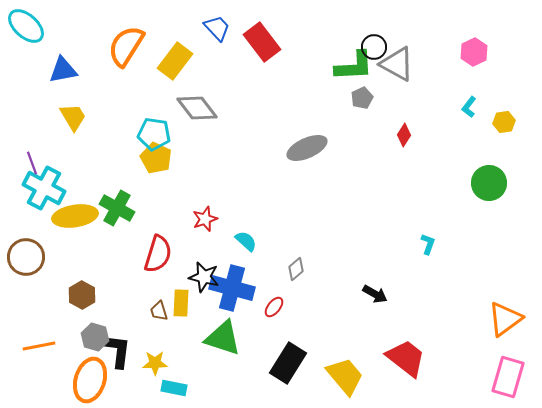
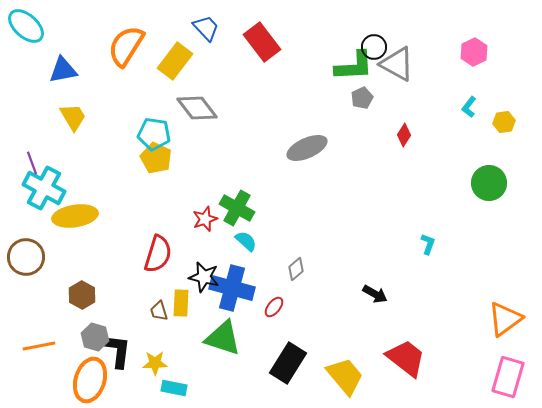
blue trapezoid at (217, 28): moved 11 px left
green cross at (117, 208): moved 120 px right
